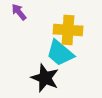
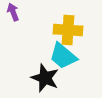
purple arrow: moved 6 px left; rotated 18 degrees clockwise
cyan trapezoid: moved 3 px right, 3 px down
